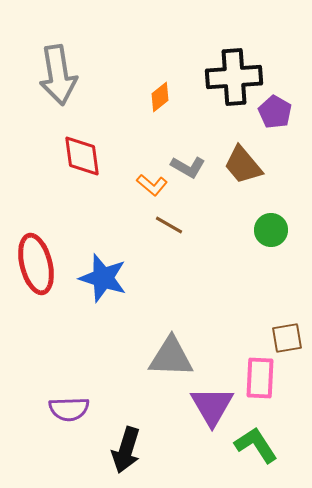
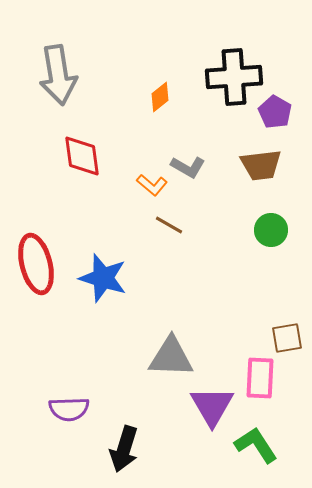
brown trapezoid: moved 18 px right; rotated 57 degrees counterclockwise
black arrow: moved 2 px left, 1 px up
